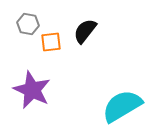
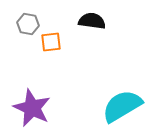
black semicircle: moved 7 px right, 10 px up; rotated 60 degrees clockwise
purple star: moved 18 px down
